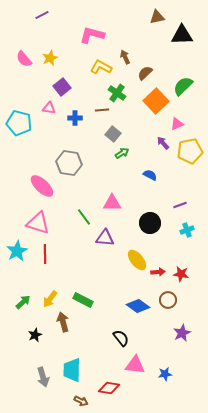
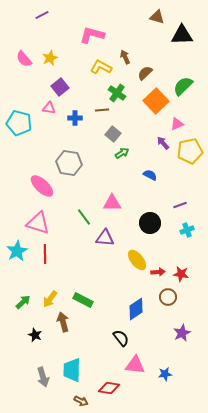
brown triangle at (157, 17): rotated 28 degrees clockwise
purple square at (62, 87): moved 2 px left
brown circle at (168, 300): moved 3 px up
blue diamond at (138, 306): moved 2 px left, 3 px down; rotated 70 degrees counterclockwise
black star at (35, 335): rotated 24 degrees counterclockwise
